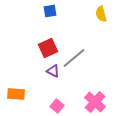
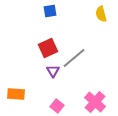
purple triangle: rotated 32 degrees clockwise
